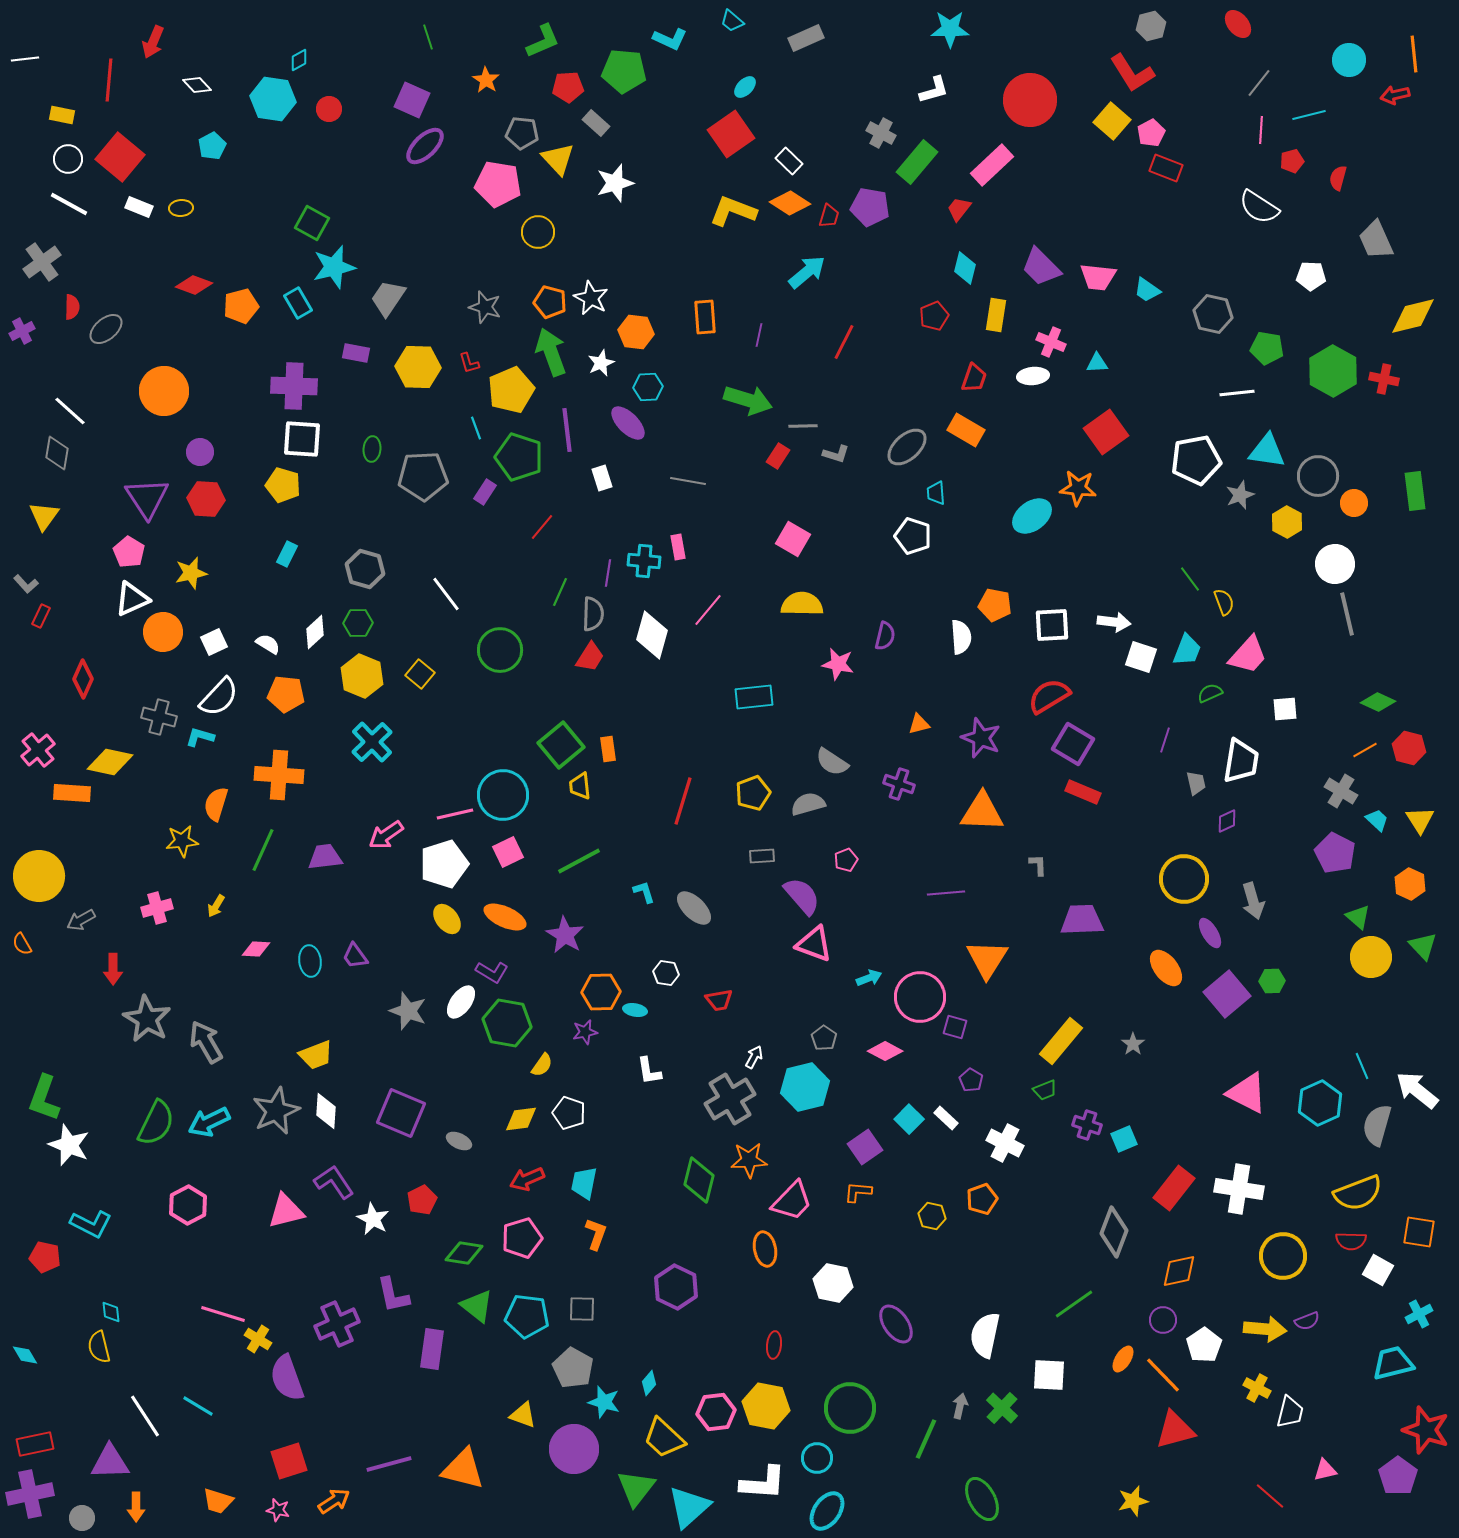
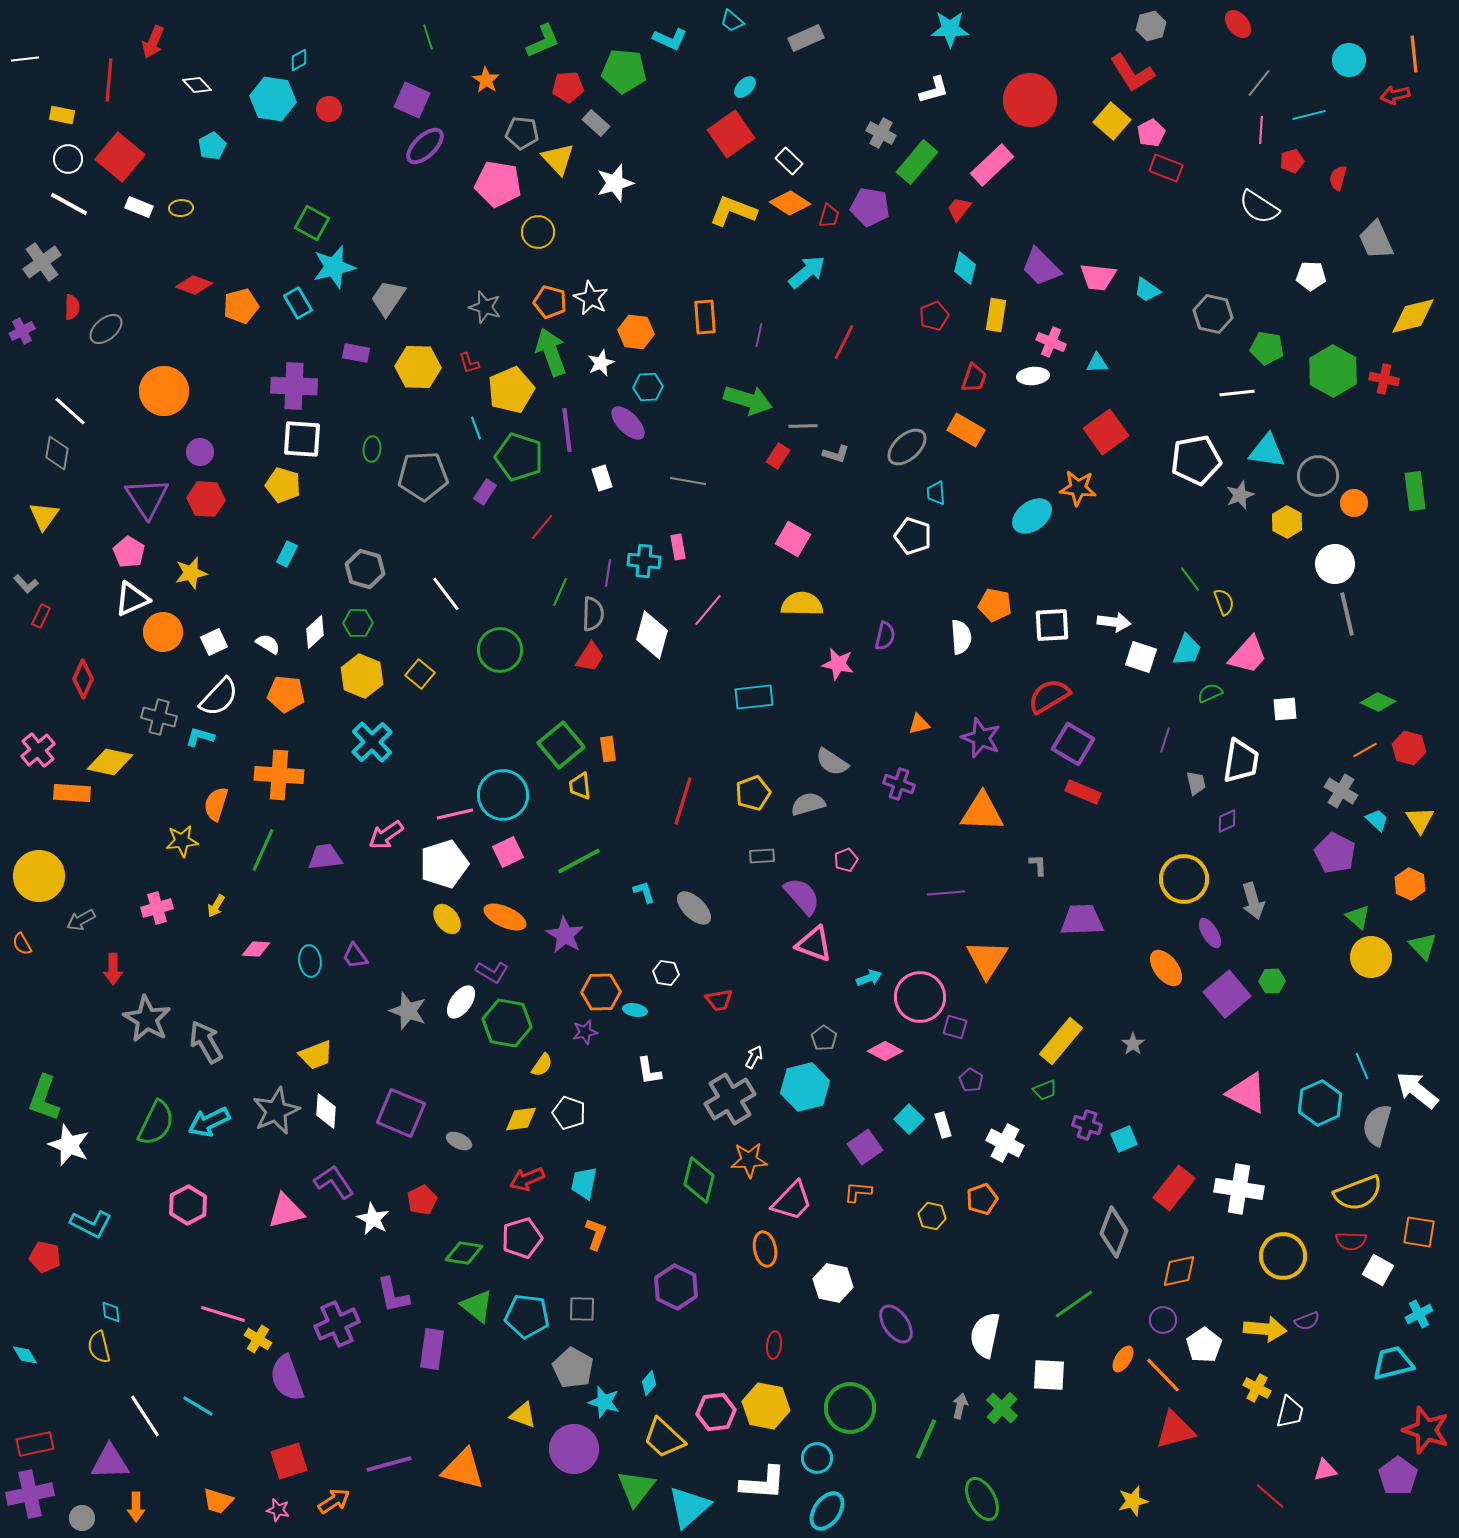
white rectangle at (946, 1118): moved 3 px left, 7 px down; rotated 30 degrees clockwise
